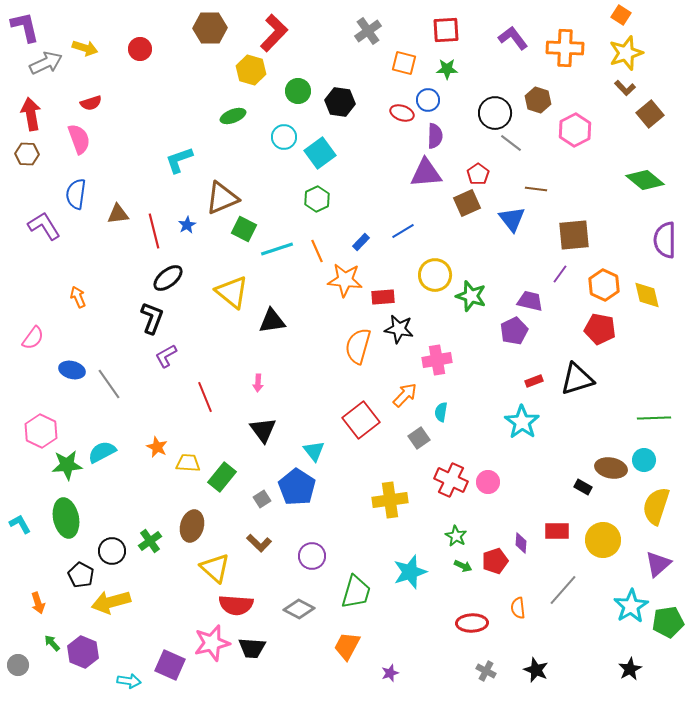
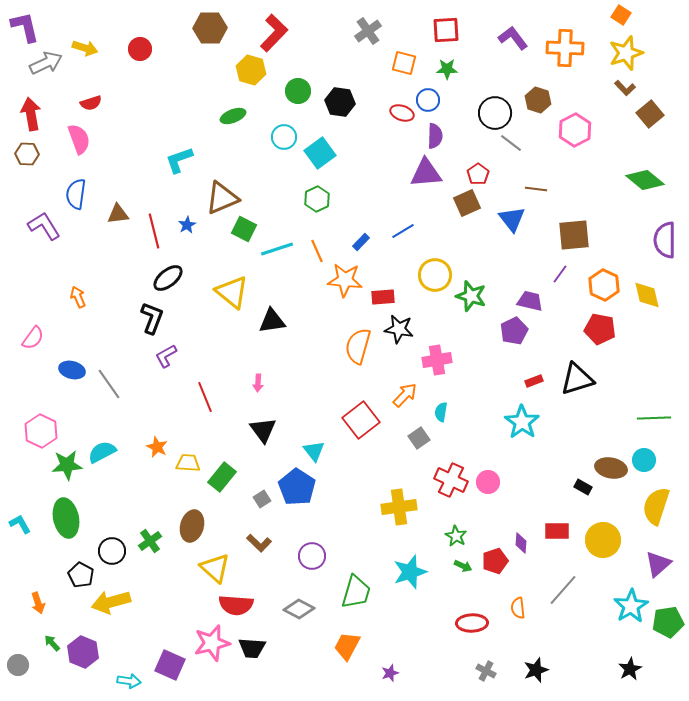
yellow cross at (390, 500): moved 9 px right, 7 px down
black star at (536, 670): rotated 30 degrees clockwise
